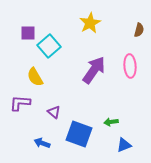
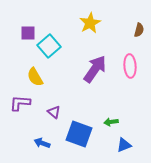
purple arrow: moved 1 px right, 1 px up
